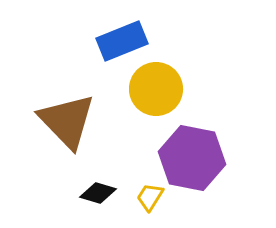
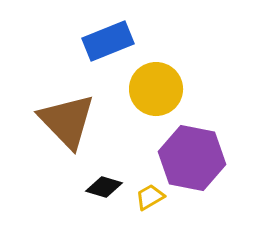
blue rectangle: moved 14 px left
black diamond: moved 6 px right, 6 px up
yellow trapezoid: rotated 28 degrees clockwise
